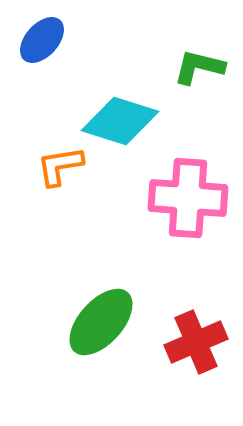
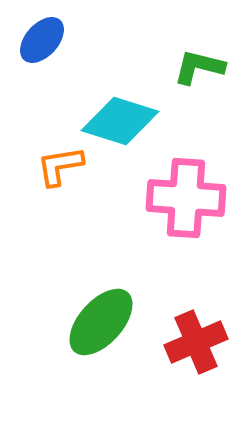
pink cross: moved 2 px left
